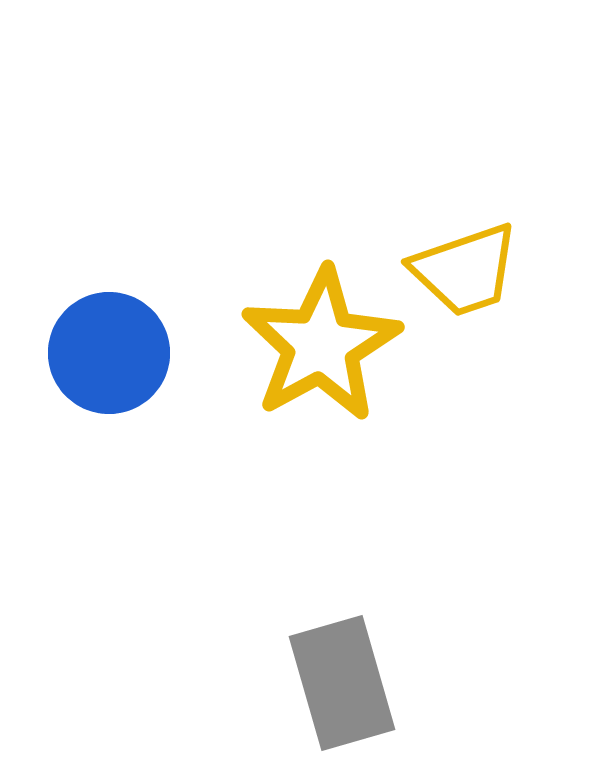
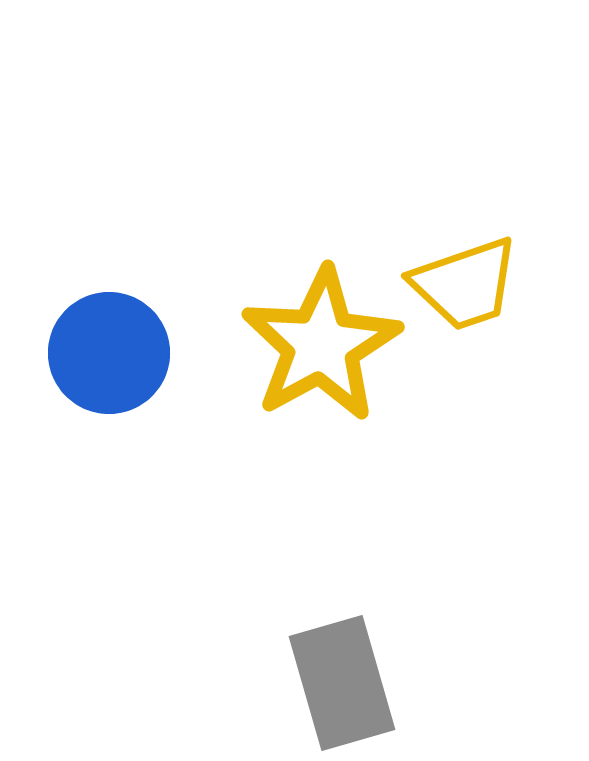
yellow trapezoid: moved 14 px down
